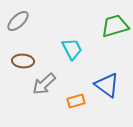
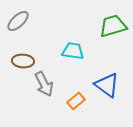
green trapezoid: moved 2 px left
cyan trapezoid: moved 1 px right, 2 px down; rotated 55 degrees counterclockwise
gray arrow: rotated 75 degrees counterclockwise
orange rectangle: rotated 24 degrees counterclockwise
